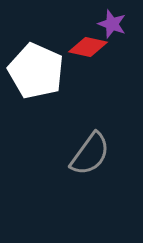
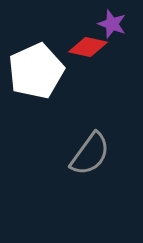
white pentagon: rotated 24 degrees clockwise
